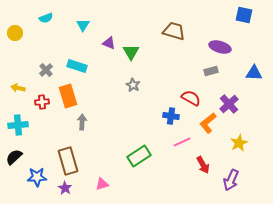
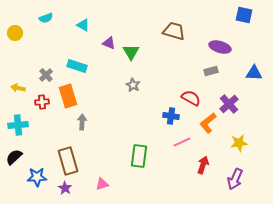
cyan triangle: rotated 32 degrees counterclockwise
gray cross: moved 5 px down
yellow star: rotated 18 degrees clockwise
green rectangle: rotated 50 degrees counterclockwise
red arrow: rotated 132 degrees counterclockwise
purple arrow: moved 4 px right, 1 px up
